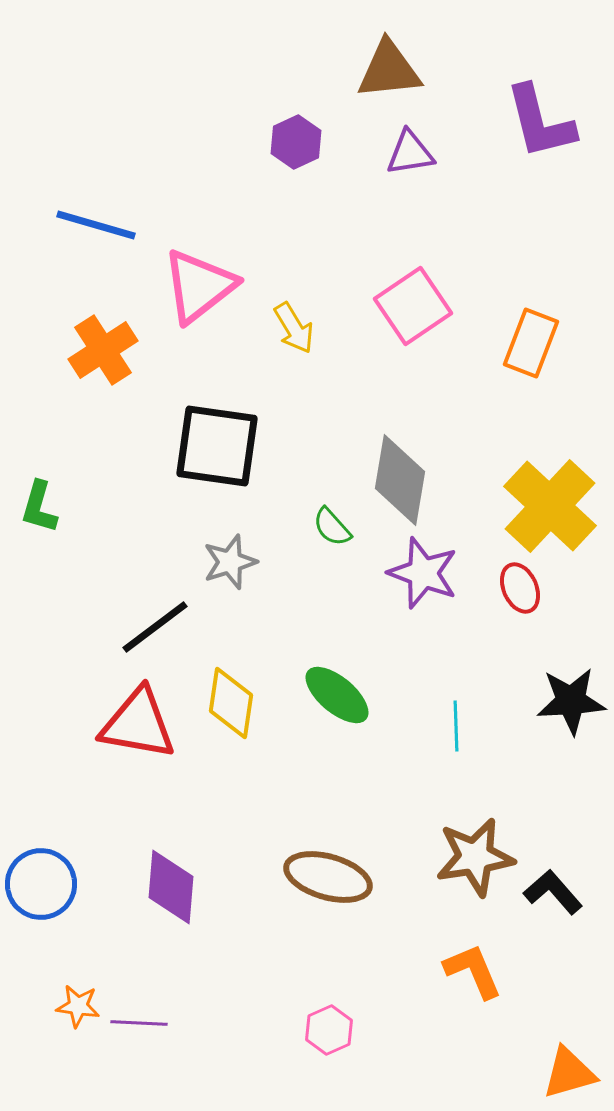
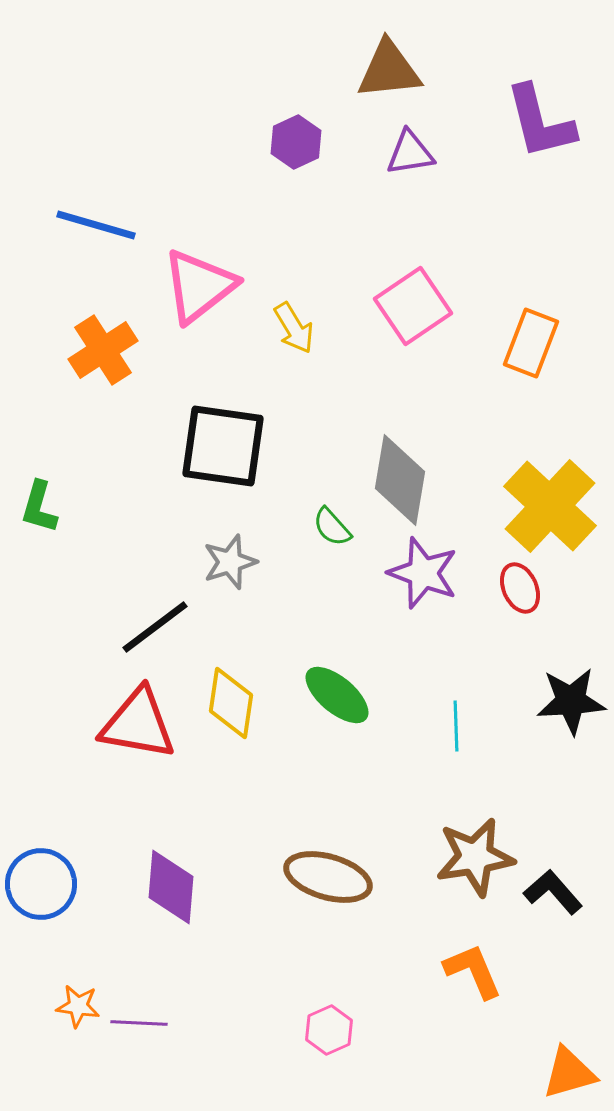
black square: moved 6 px right
